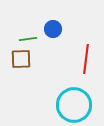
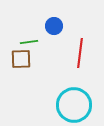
blue circle: moved 1 px right, 3 px up
green line: moved 1 px right, 3 px down
red line: moved 6 px left, 6 px up
